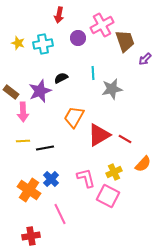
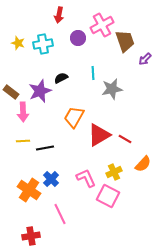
pink L-shape: rotated 10 degrees counterclockwise
